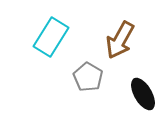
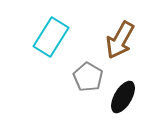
black ellipse: moved 20 px left, 3 px down; rotated 60 degrees clockwise
